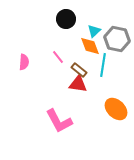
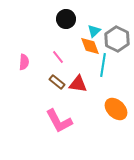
gray hexagon: rotated 15 degrees clockwise
brown rectangle: moved 22 px left, 12 px down
